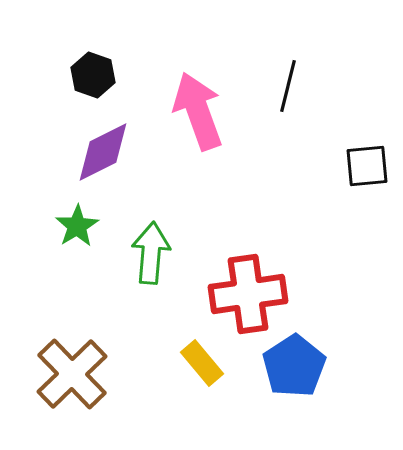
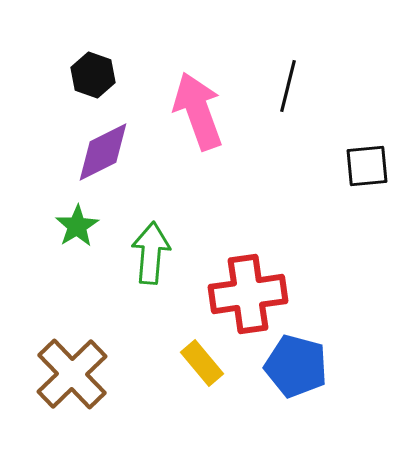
blue pentagon: moved 2 px right; rotated 24 degrees counterclockwise
